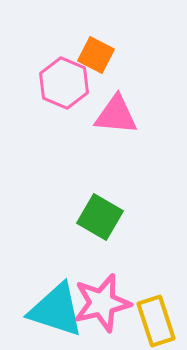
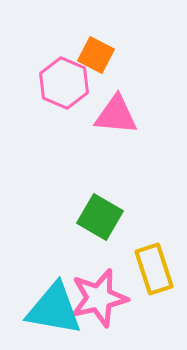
pink star: moved 3 px left, 5 px up
cyan triangle: moved 2 px left, 1 px up; rotated 8 degrees counterclockwise
yellow rectangle: moved 2 px left, 52 px up
